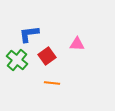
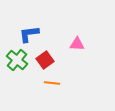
red square: moved 2 px left, 4 px down
